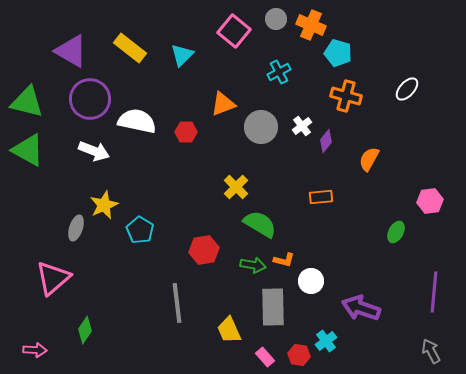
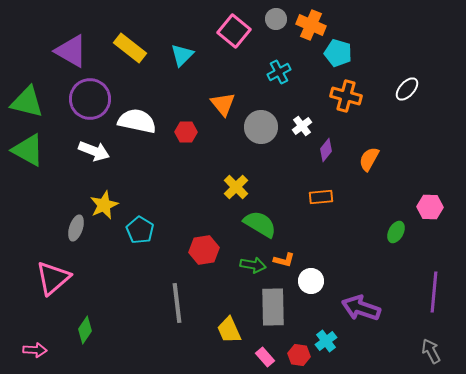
orange triangle at (223, 104): rotated 48 degrees counterclockwise
purple diamond at (326, 141): moved 9 px down
pink hexagon at (430, 201): moved 6 px down; rotated 10 degrees clockwise
